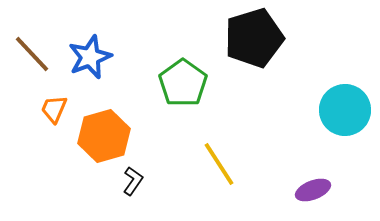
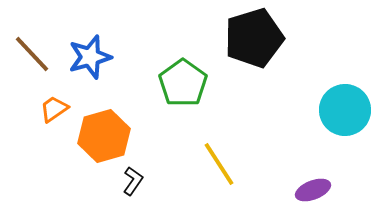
blue star: rotated 6 degrees clockwise
orange trapezoid: rotated 32 degrees clockwise
